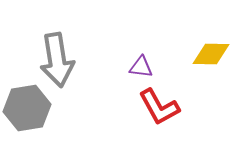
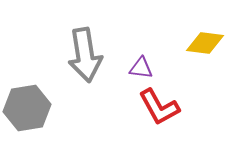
yellow diamond: moved 6 px left, 11 px up; rotated 6 degrees clockwise
gray arrow: moved 28 px right, 5 px up
purple triangle: moved 1 px down
